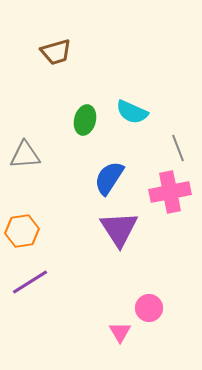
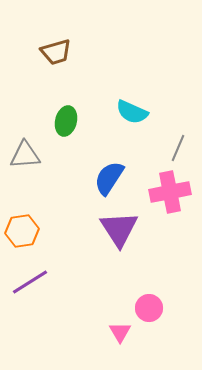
green ellipse: moved 19 px left, 1 px down
gray line: rotated 44 degrees clockwise
